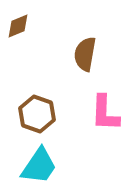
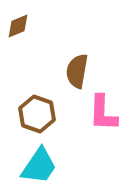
brown semicircle: moved 8 px left, 17 px down
pink L-shape: moved 2 px left
